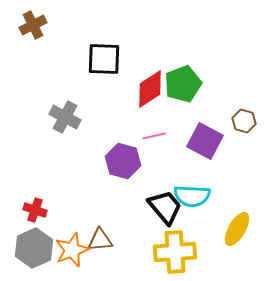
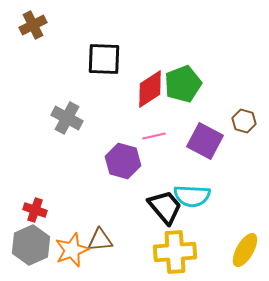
gray cross: moved 2 px right, 1 px down
yellow ellipse: moved 8 px right, 21 px down
gray hexagon: moved 3 px left, 3 px up
